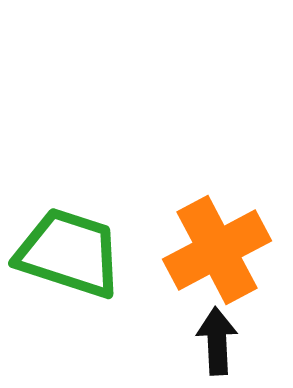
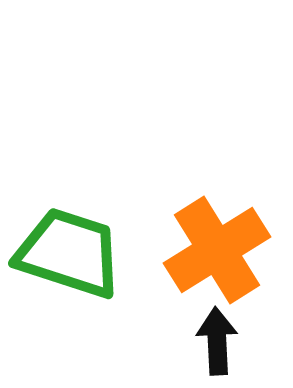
orange cross: rotated 4 degrees counterclockwise
